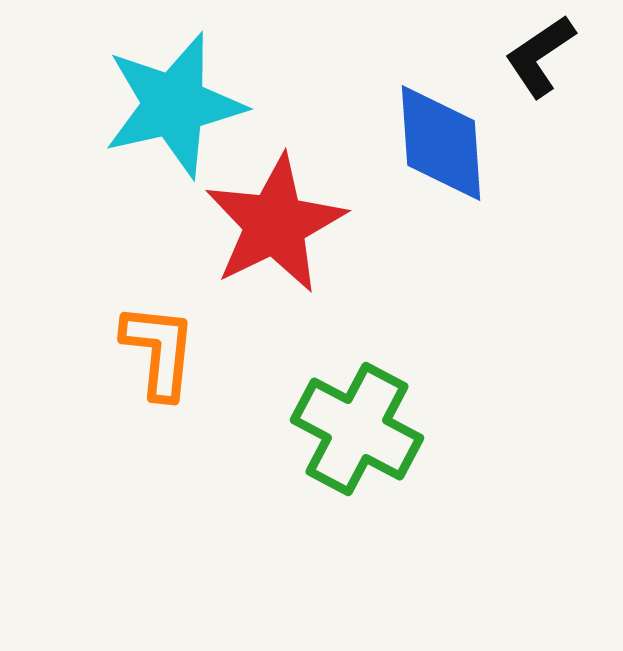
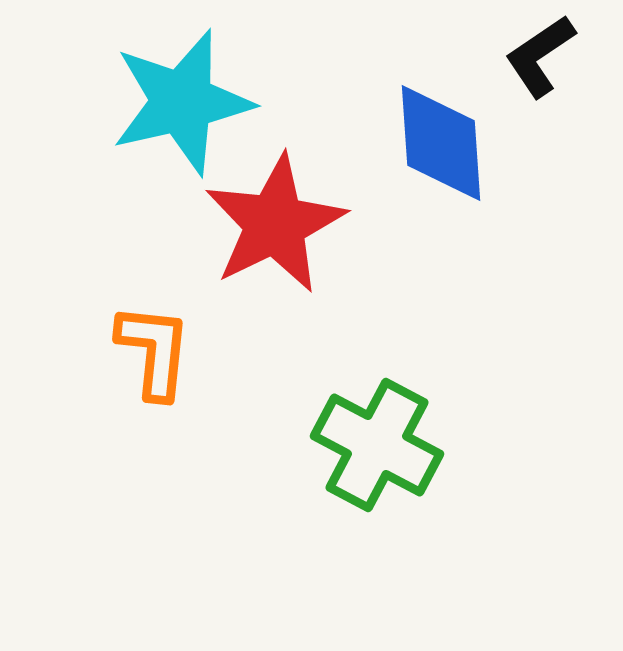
cyan star: moved 8 px right, 3 px up
orange L-shape: moved 5 px left
green cross: moved 20 px right, 16 px down
